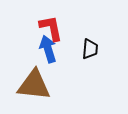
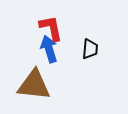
blue arrow: moved 1 px right
